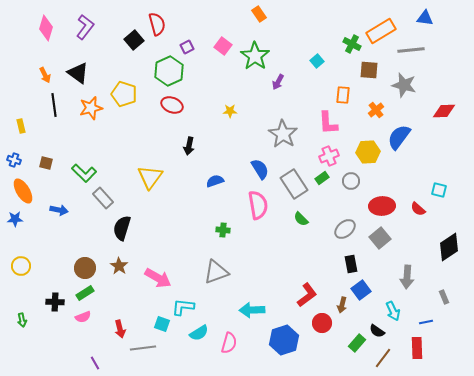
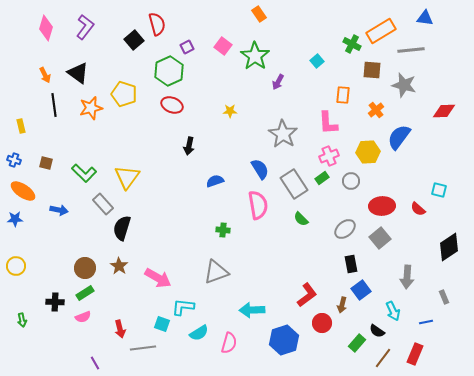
brown square at (369, 70): moved 3 px right
yellow triangle at (150, 177): moved 23 px left
orange ellipse at (23, 191): rotated 25 degrees counterclockwise
gray rectangle at (103, 198): moved 6 px down
yellow circle at (21, 266): moved 5 px left
red rectangle at (417, 348): moved 2 px left, 6 px down; rotated 25 degrees clockwise
